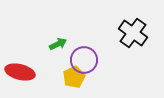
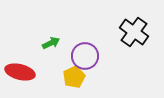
black cross: moved 1 px right, 1 px up
green arrow: moved 7 px left, 1 px up
purple circle: moved 1 px right, 4 px up
